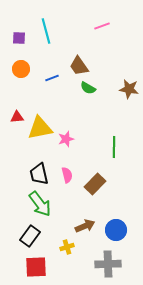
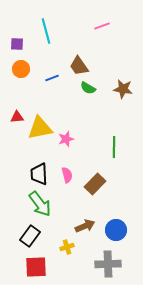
purple square: moved 2 px left, 6 px down
brown star: moved 6 px left
black trapezoid: rotated 10 degrees clockwise
